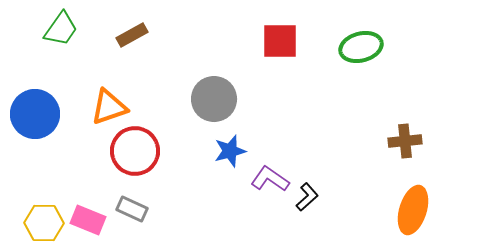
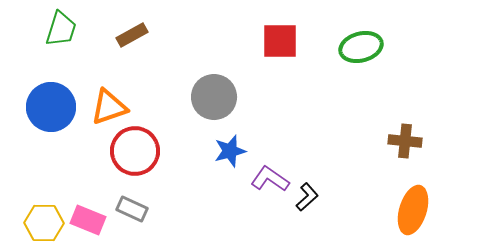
green trapezoid: rotated 18 degrees counterclockwise
gray circle: moved 2 px up
blue circle: moved 16 px right, 7 px up
brown cross: rotated 12 degrees clockwise
